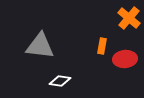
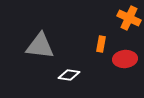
orange cross: rotated 15 degrees counterclockwise
orange rectangle: moved 1 px left, 2 px up
white diamond: moved 9 px right, 6 px up
